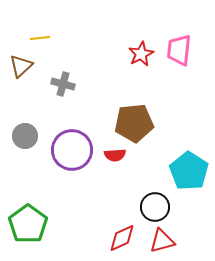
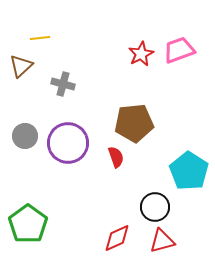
pink trapezoid: rotated 64 degrees clockwise
purple circle: moved 4 px left, 7 px up
red semicircle: moved 1 px right, 2 px down; rotated 105 degrees counterclockwise
red diamond: moved 5 px left
